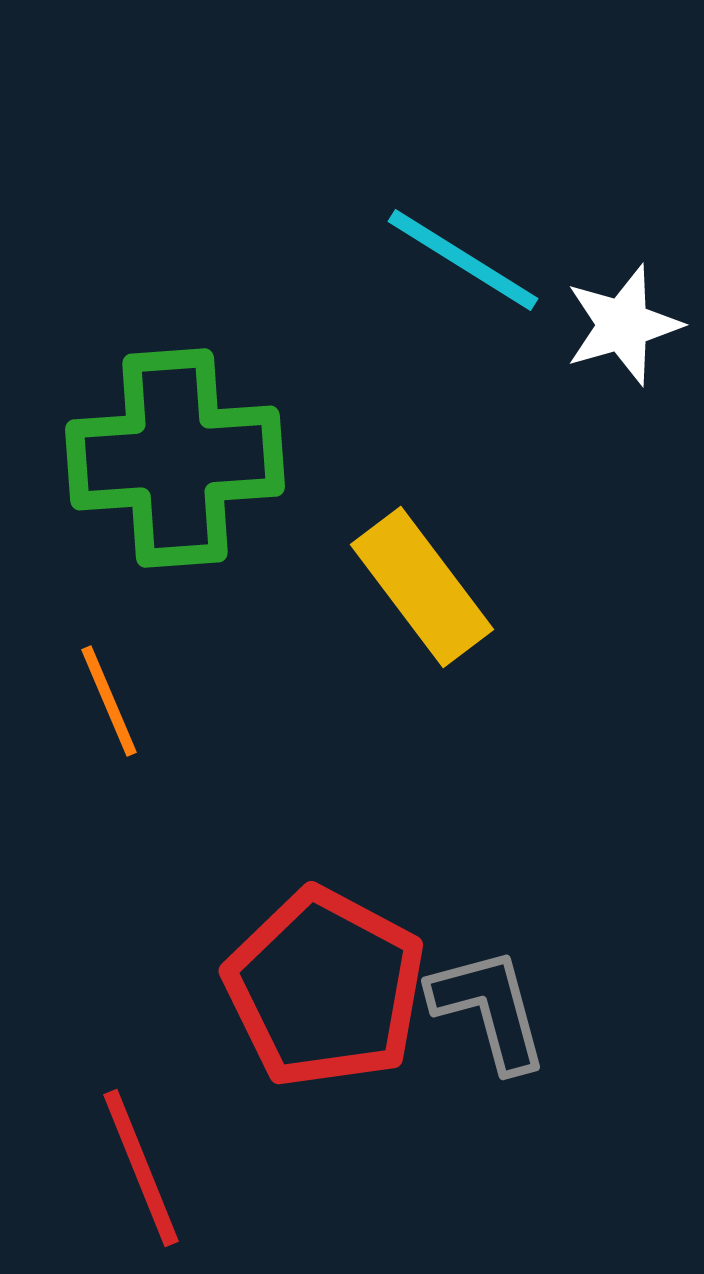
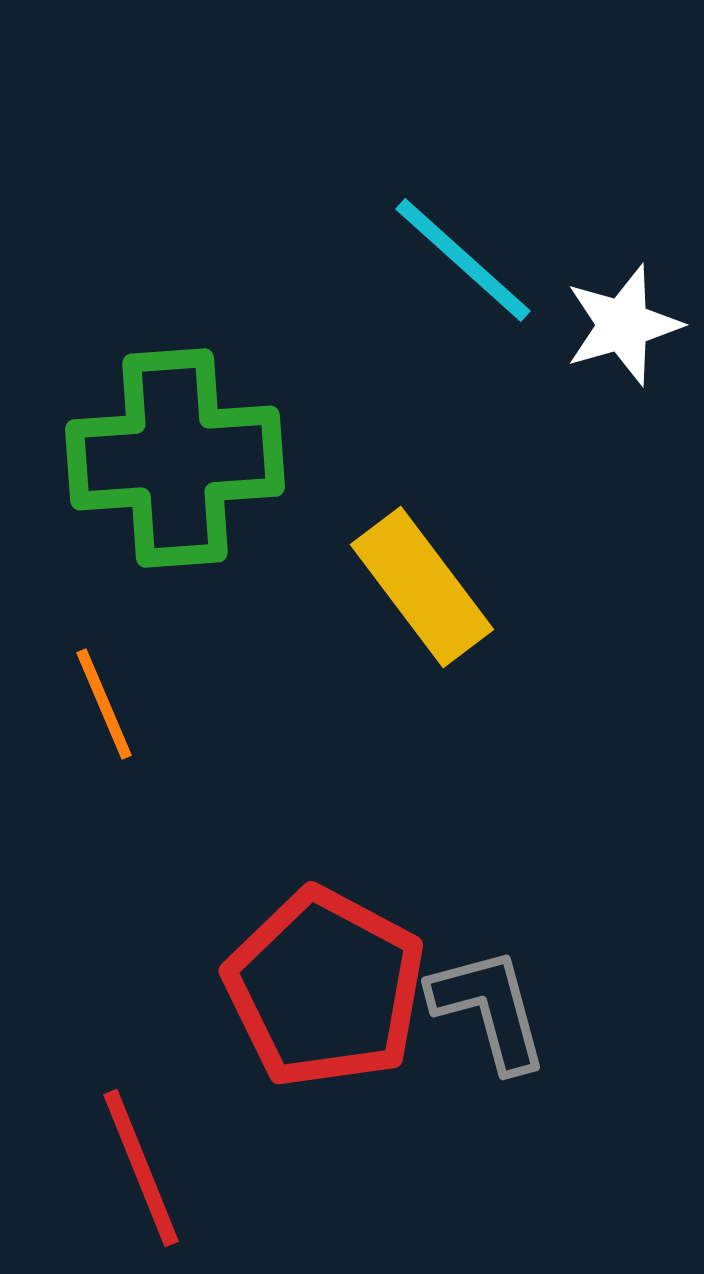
cyan line: rotated 10 degrees clockwise
orange line: moved 5 px left, 3 px down
